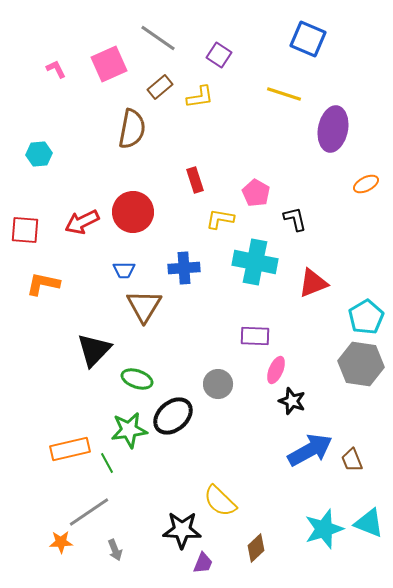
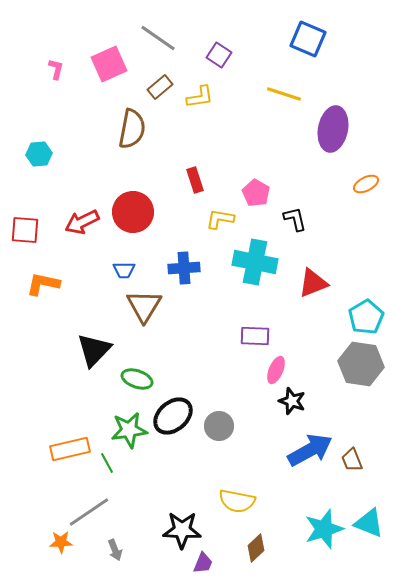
pink L-shape at (56, 69): rotated 40 degrees clockwise
gray circle at (218, 384): moved 1 px right, 42 px down
yellow semicircle at (220, 501): moved 17 px right; rotated 33 degrees counterclockwise
